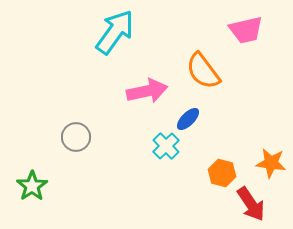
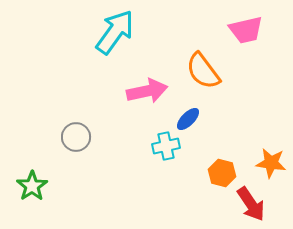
cyan cross: rotated 32 degrees clockwise
